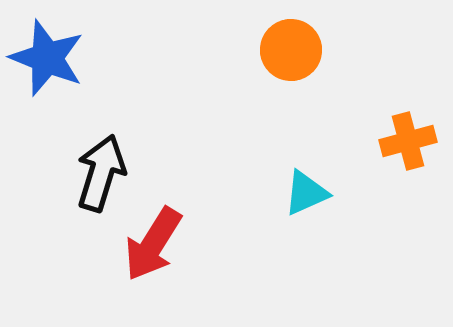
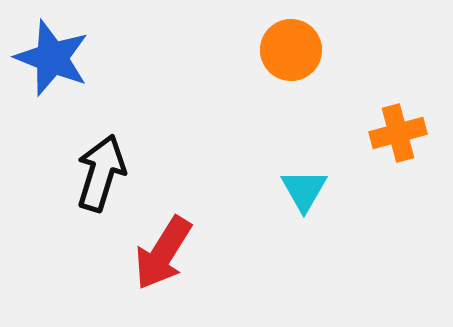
blue star: moved 5 px right
orange cross: moved 10 px left, 8 px up
cyan triangle: moved 2 px left, 3 px up; rotated 36 degrees counterclockwise
red arrow: moved 10 px right, 9 px down
